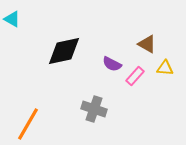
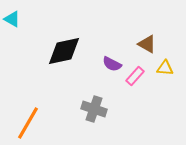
orange line: moved 1 px up
